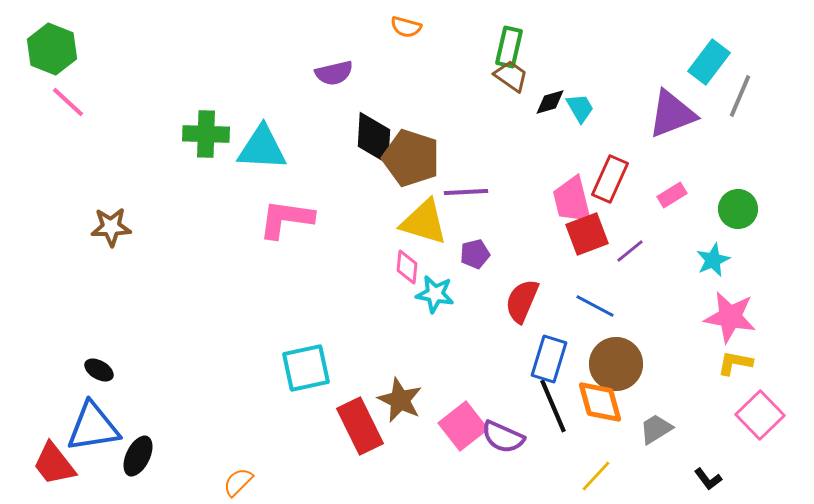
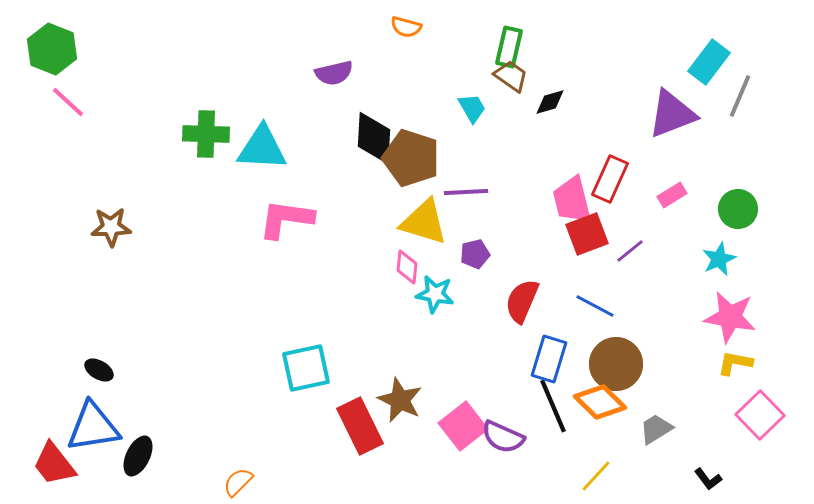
cyan trapezoid at (580, 108): moved 108 px left
cyan star at (713, 260): moved 6 px right, 1 px up
orange diamond at (600, 402): rotated 30 degrees counterclockwise
